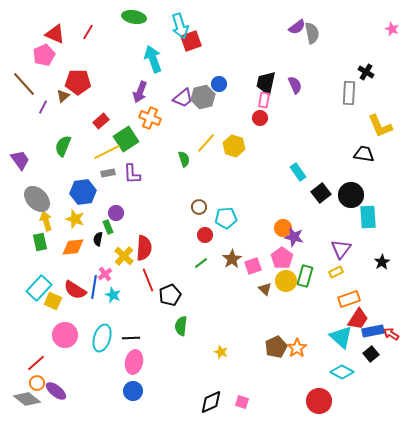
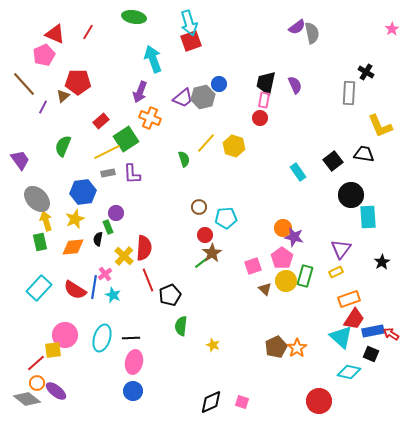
cyan arrow at (180, 26): moved 9 px right, 3 px up
pink star at (392, 29): rotated 16 degrees clockwise
black square at (321, 193): moved 12 px right, 32 px up
yellow star at (75, 219): rotated 30 degrees clockwise
brown star at (232, 259): moved 20 px left, 6 px up
yellow square at (53, 301): moved 49 px down; rotated 30 degrees counterclockwise
red trapezoid at (358, 319): moved 4 px left
yellow star at (221, 352): moved 8 px left, 7 px up
black square at (371, 354): rotated 28 degrees counterclockwise
cyan diamond at (342, 372): moved 7 px right; rotated 15 degrees counterclockwise
